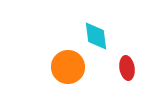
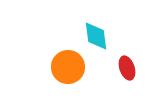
red ellipse: rotated 10 degrees counterclockwise
